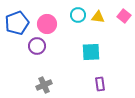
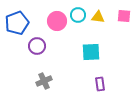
pink square: rotated 32 degrees counterclockwise
pink circle: moved 10 px right, 3 px up
gray cross: moved 4 px up
